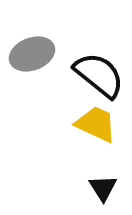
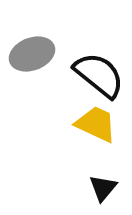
black triangle: rotated 12 degrees clockwise
